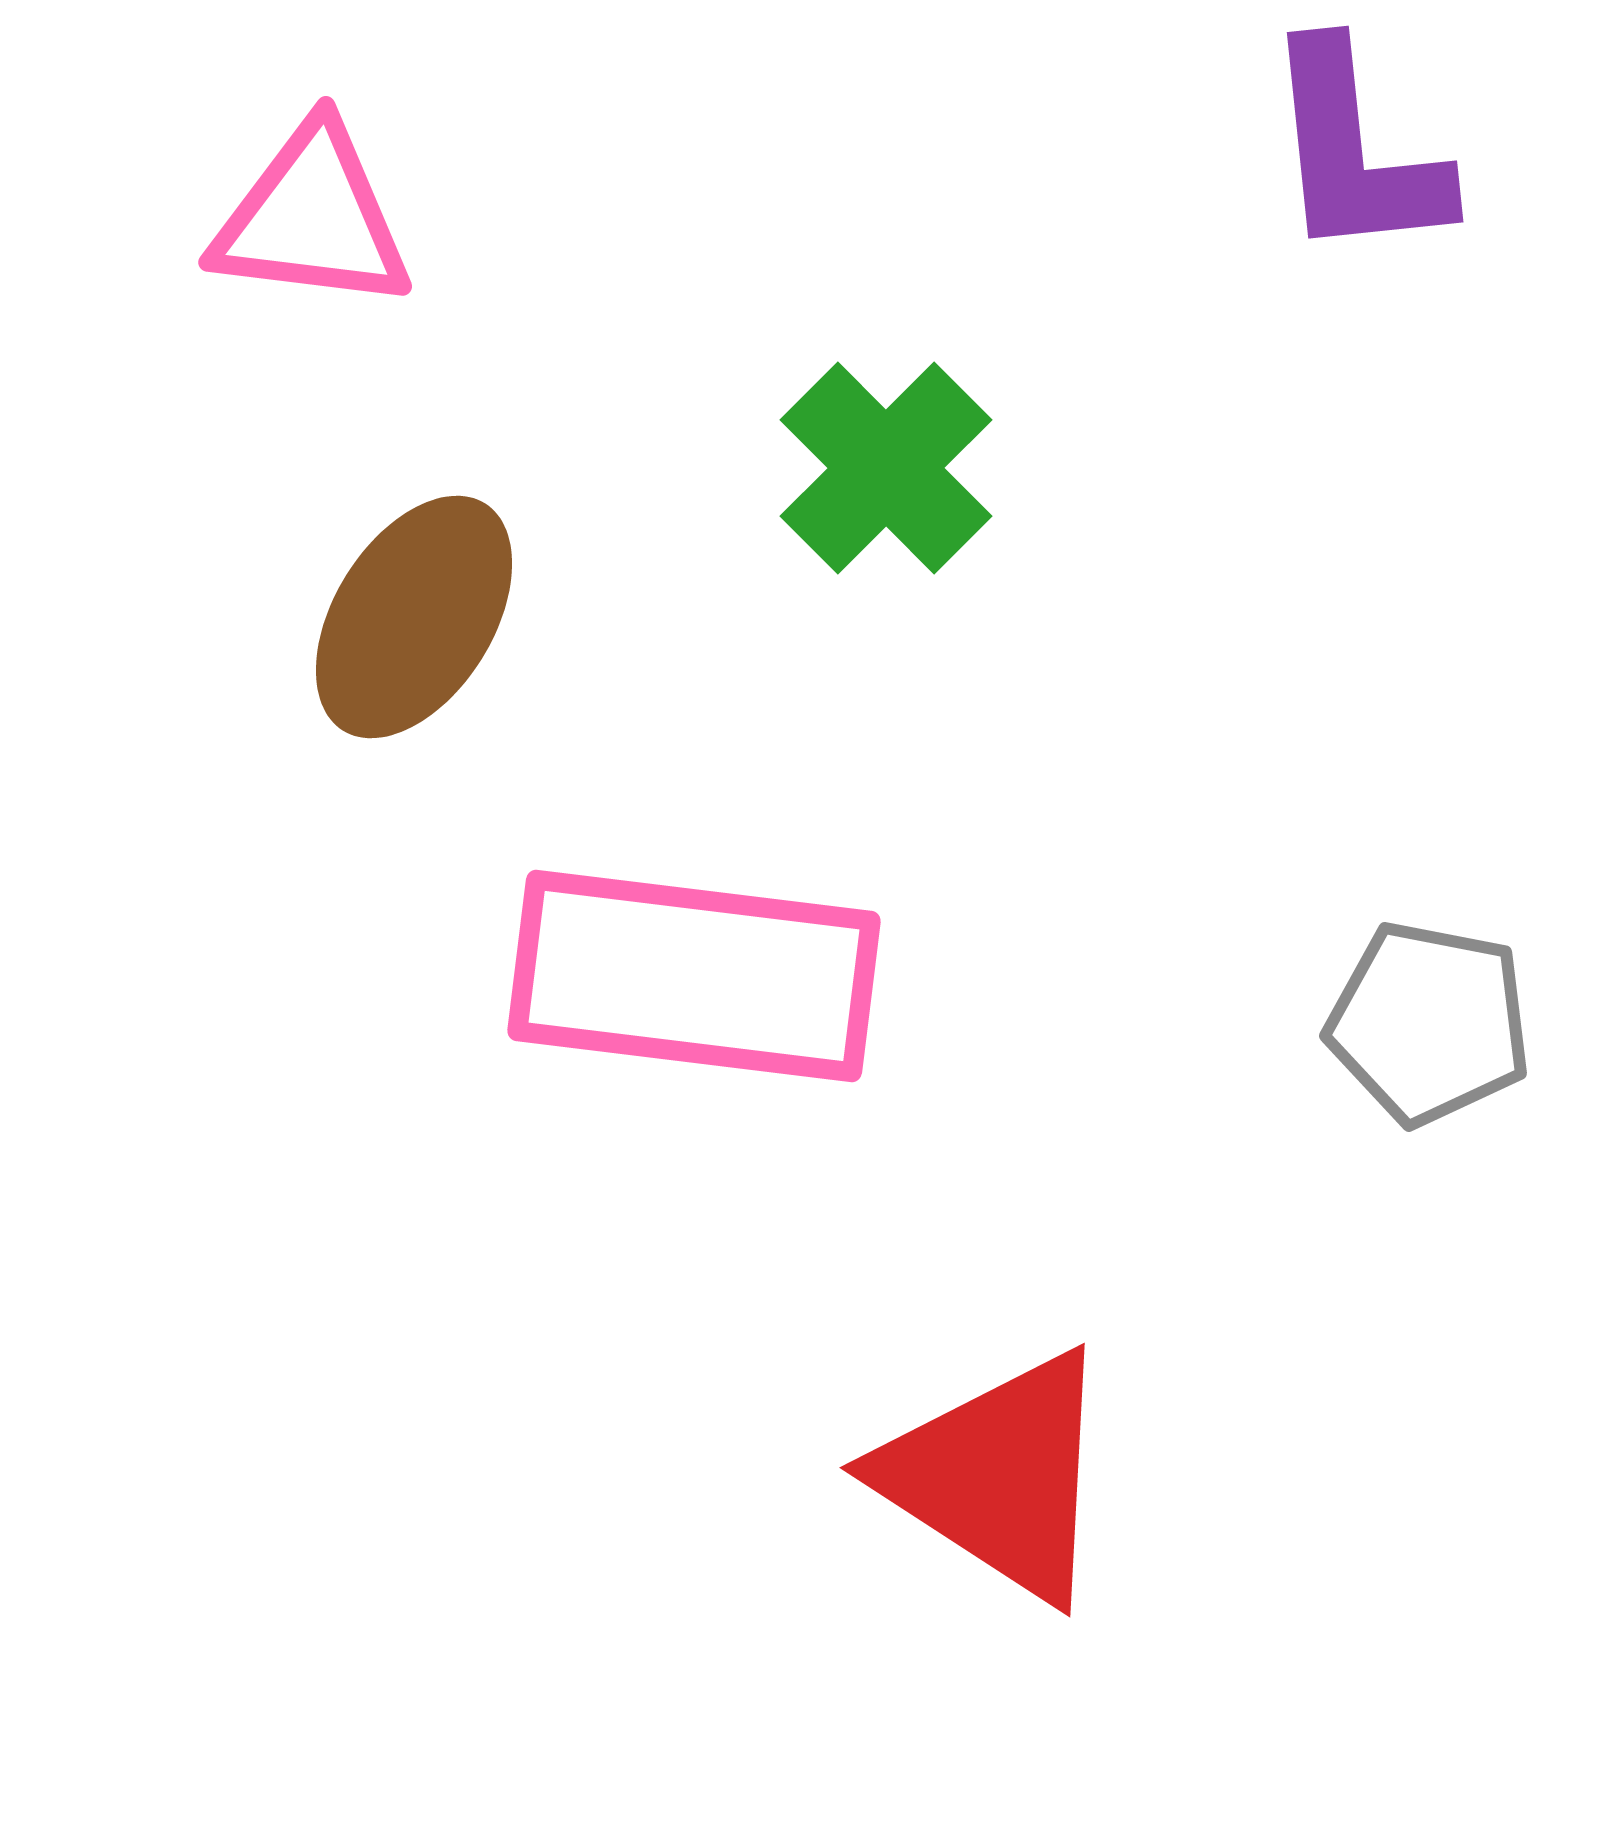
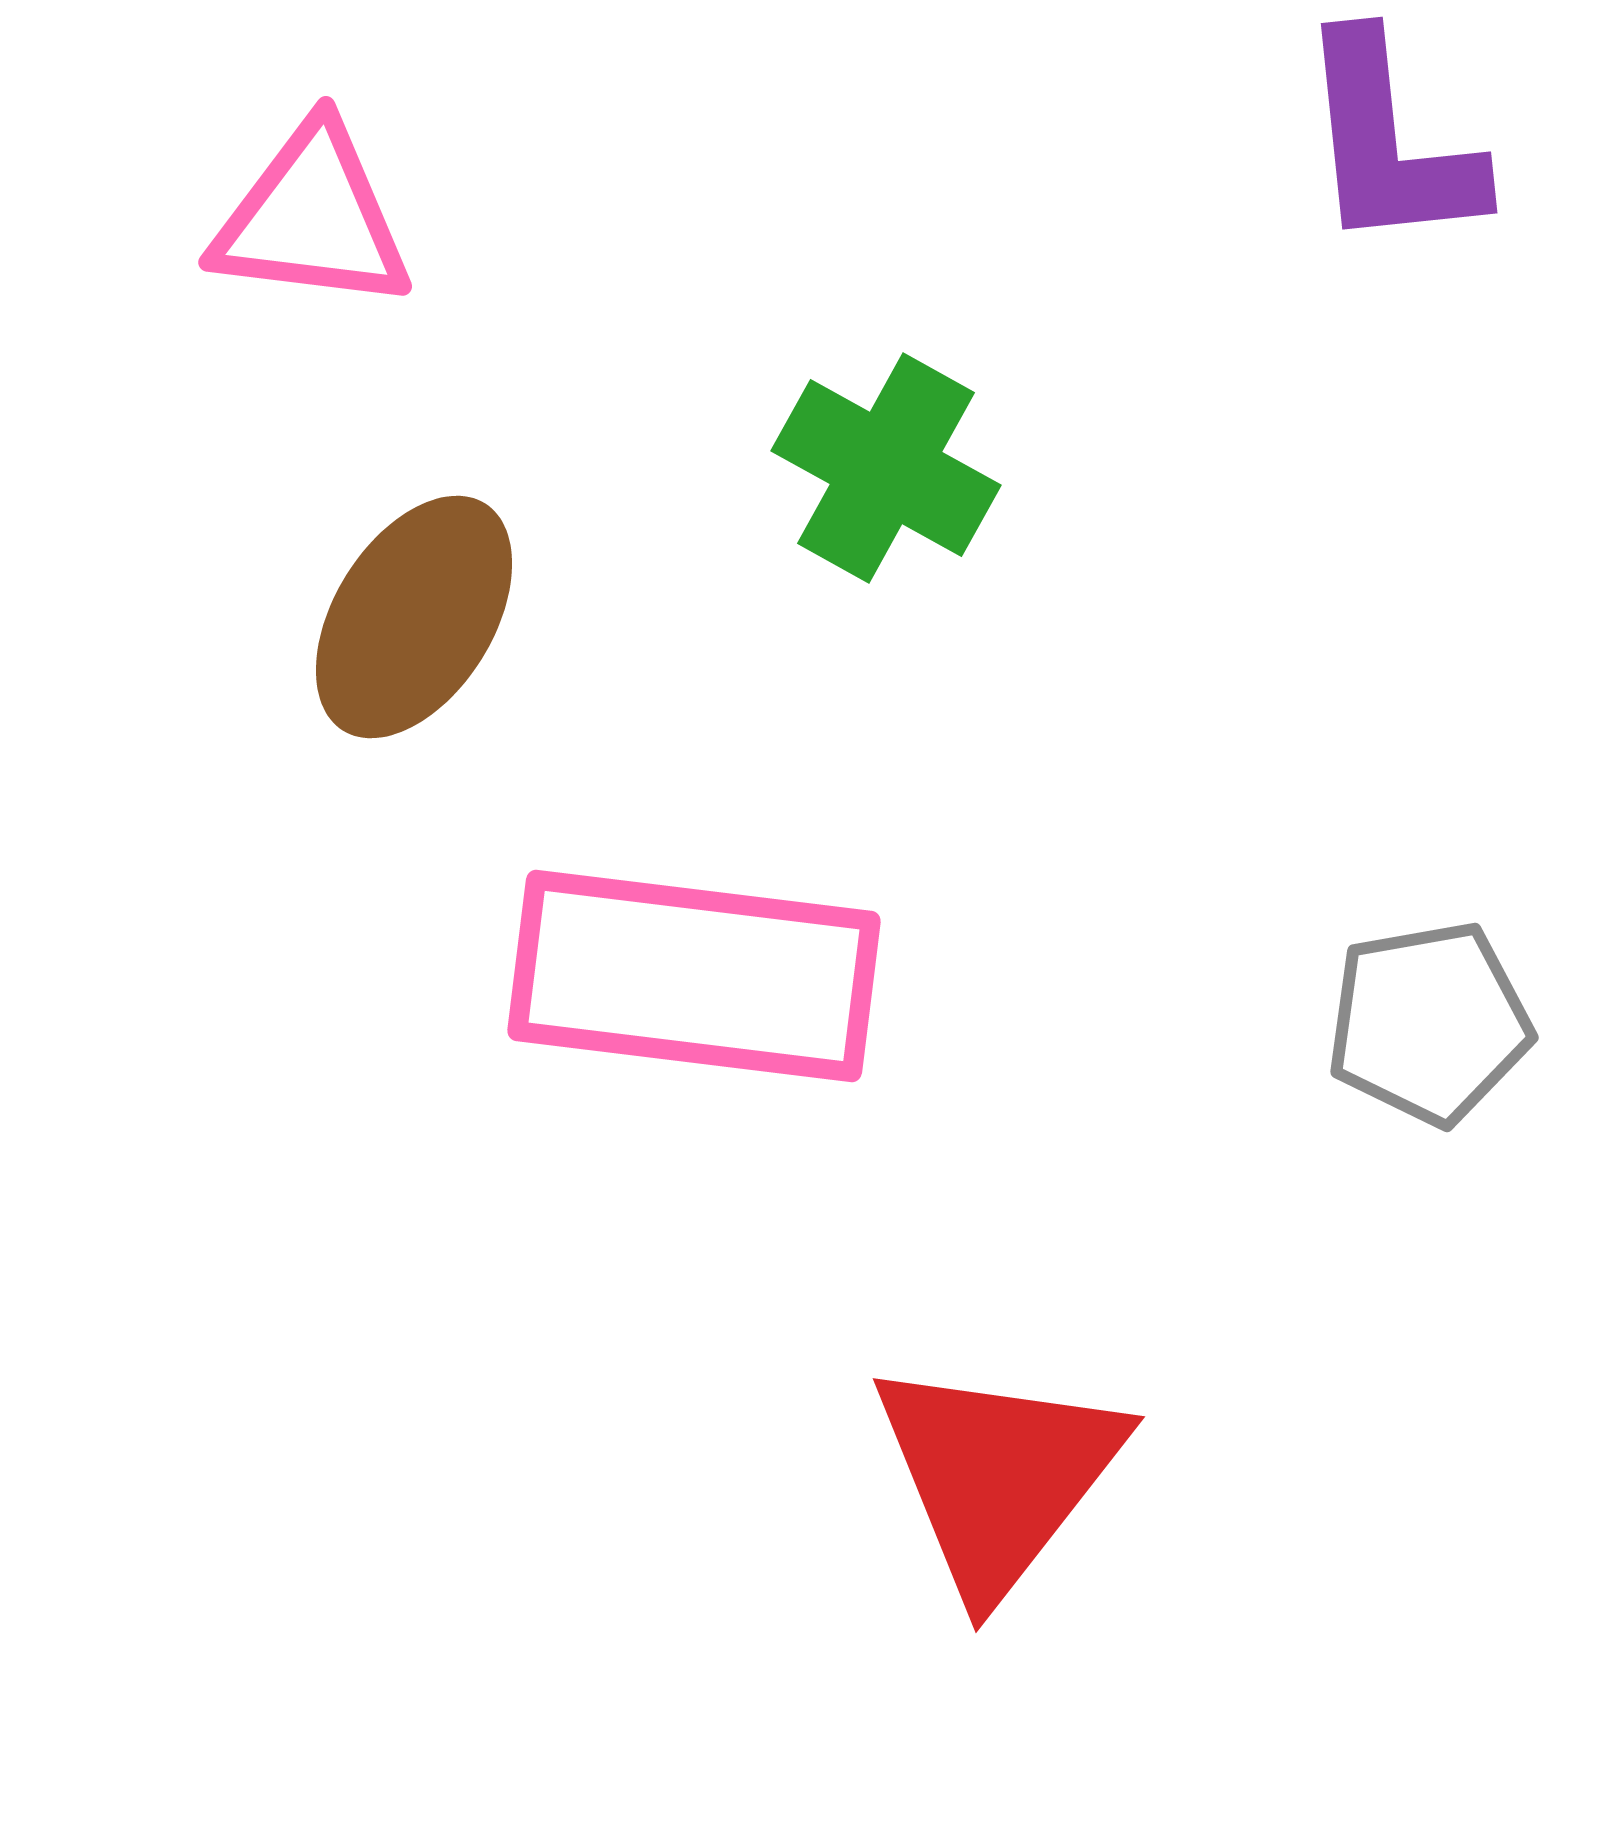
purple L-shape: moved 34 px right, 9 px up
green cross: rotated 16 degrees counterclockwise
gray pentagon: rotated 21 degrees counterclockwise
red triangle: rotated 35 degrees clockwise
